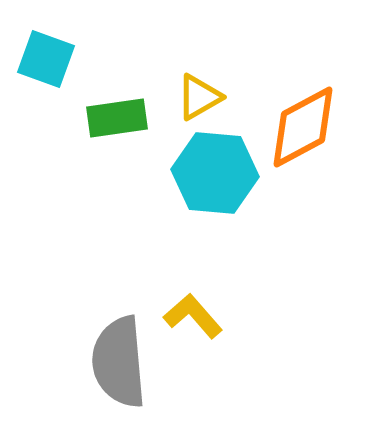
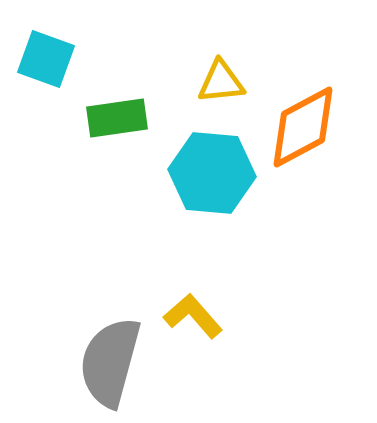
yellow triangle: moved 22 px right, 15 px up; rotated 24 degrees clockwise
cyan hexagon: moved 3 px left
gray semicircle: moved 9 px left; rotated 20 degrees clockwise
